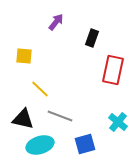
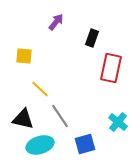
red rectangle: moved 2 px left, 2 px up
gray line: rotated 35 degrees clockwise
